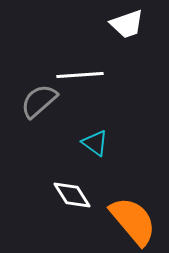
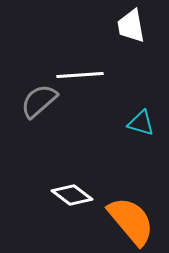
white trapezoid: moved 4 px right, 2 px down; rotated 99 degrees clockwise
cyan triangle: moved 46 px right, 20 px up; rotated 20 degrees counterclockwise
white diamond: rotated 21 degrees counterclockwise
orange semicircle: moved 2 px left
